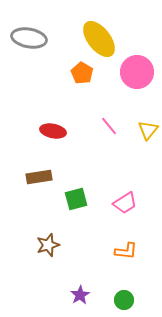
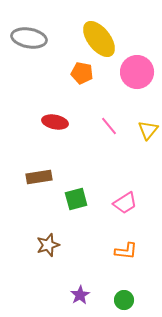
orange pentagon: rotated 20 degrees counterclockwise
red ellipse: moved 2 px right, 9 px up
